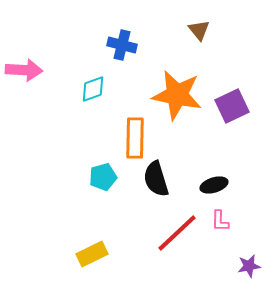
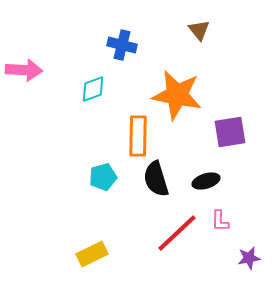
purple square: moved 2 px left, 26 px down; rotated 16 degrees clockwise
orange rectangle: moved 3 px right, 2 px up
black ellipse: moved 8 px left, 4 px up
purple star: moved 8 px up
